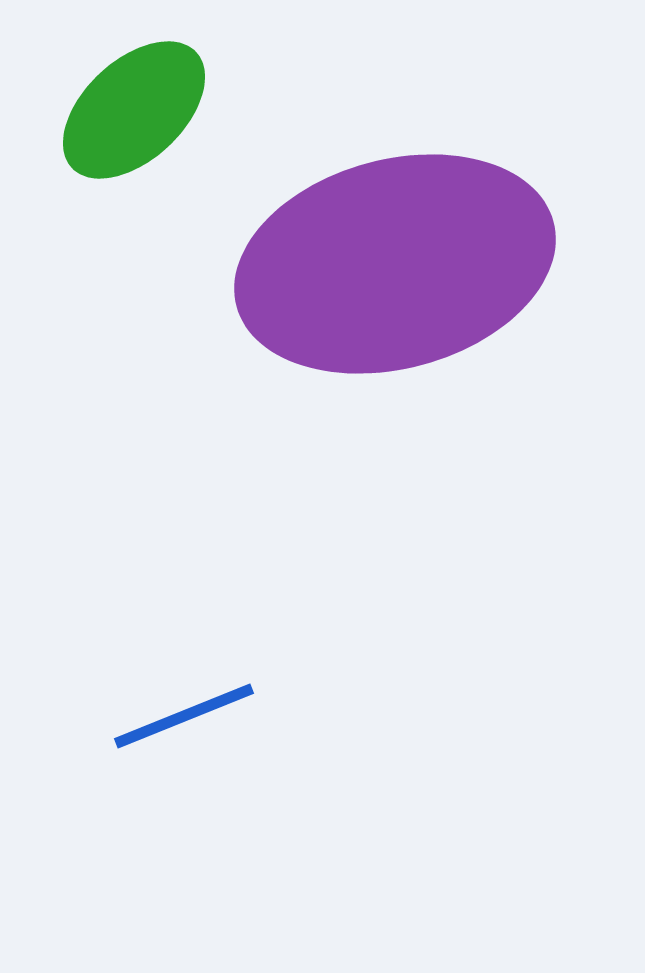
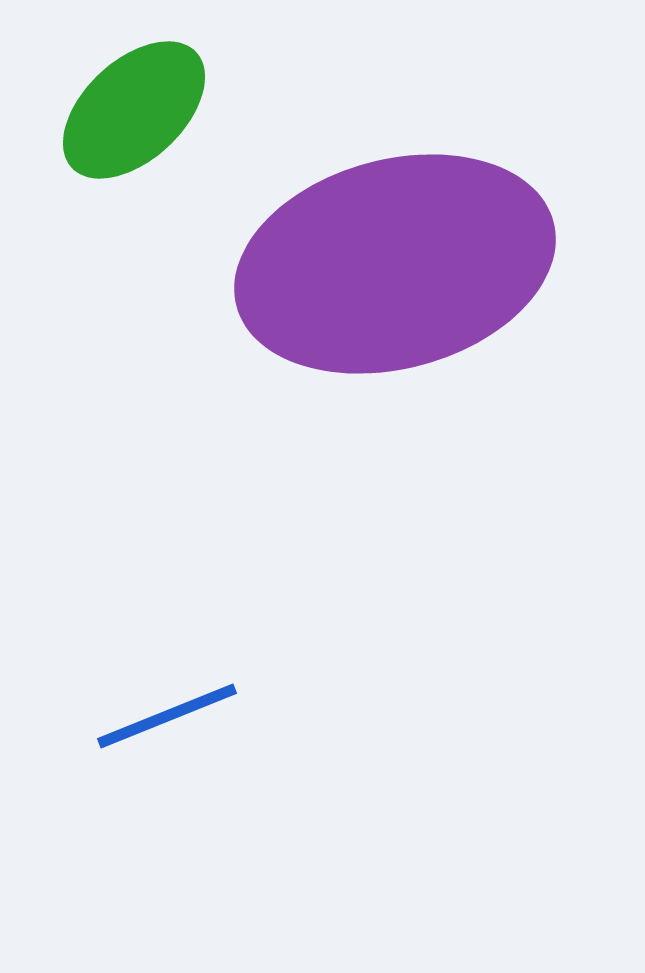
blue line: moved 17 px left
